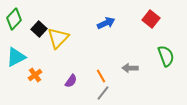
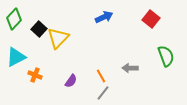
blue arrow: moved 2 px left, 6 px up
orange cross: rotated 32 degrees counterclockwise
